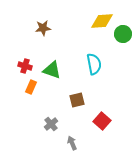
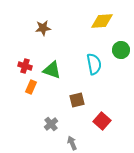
green circle: moved 2 px left, 16 px down
